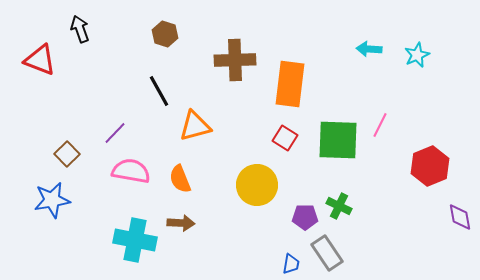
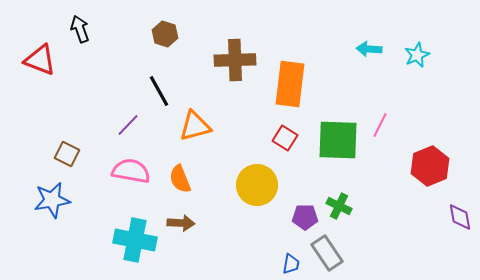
purple line: moved 13 px right, 8 px up
brown square: rotated 20 degrees counterclockwise
